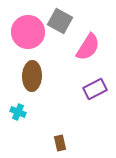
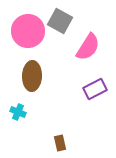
pink circle: moved 1 px up
